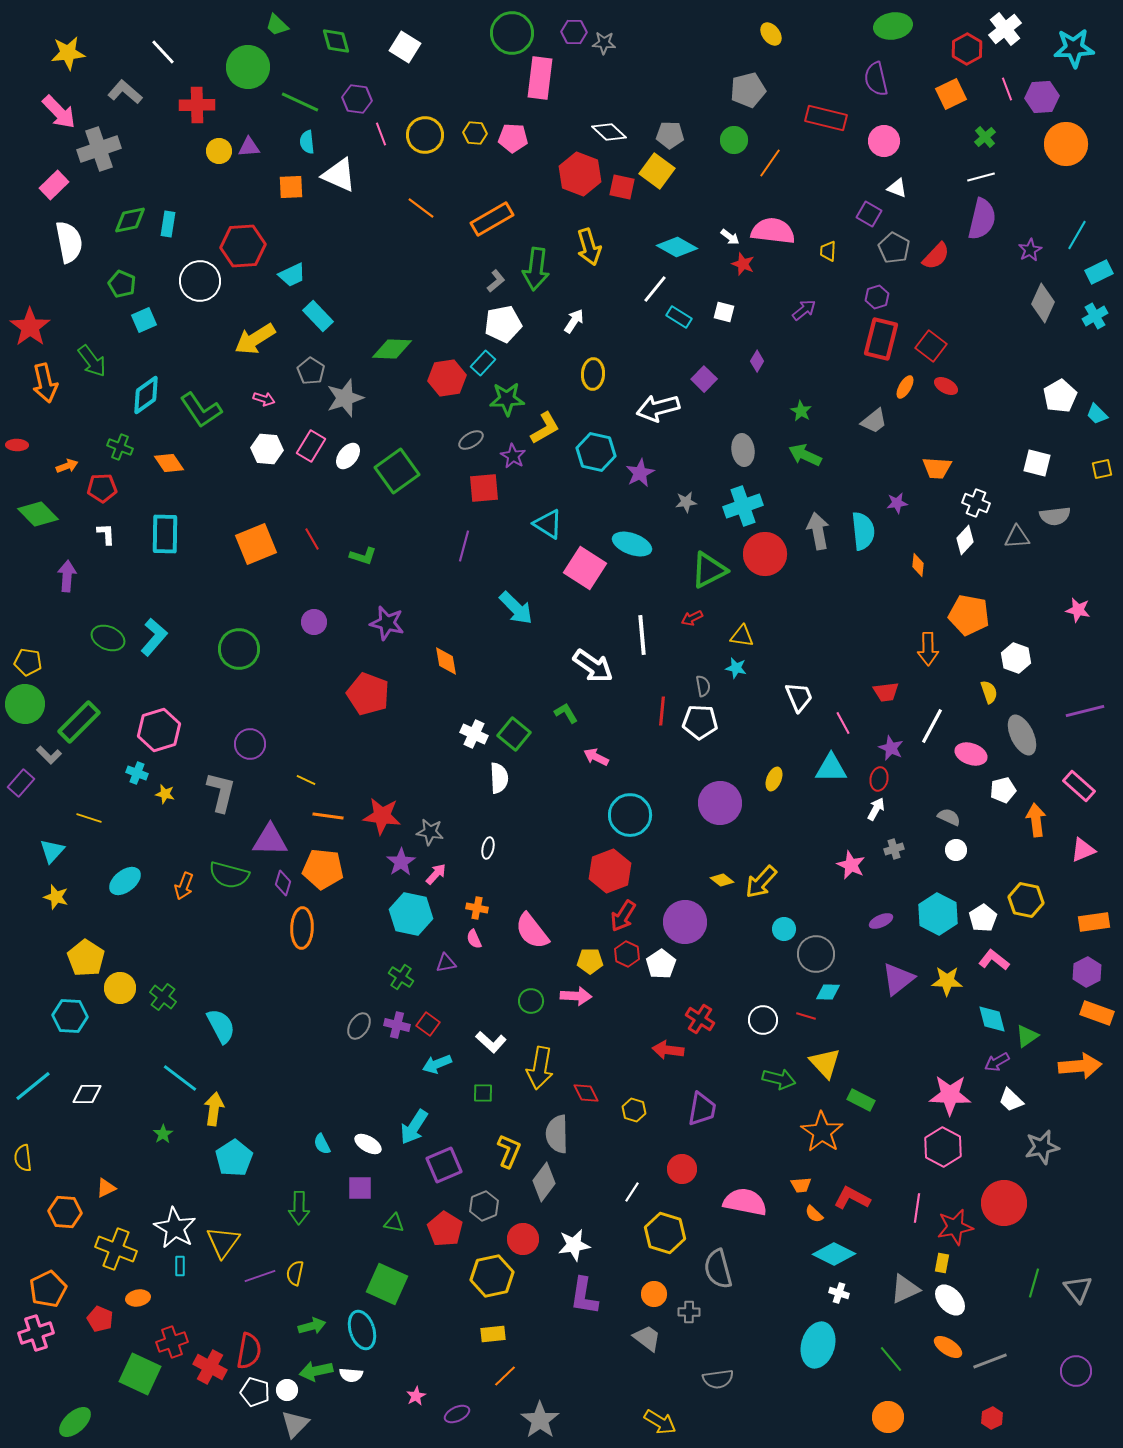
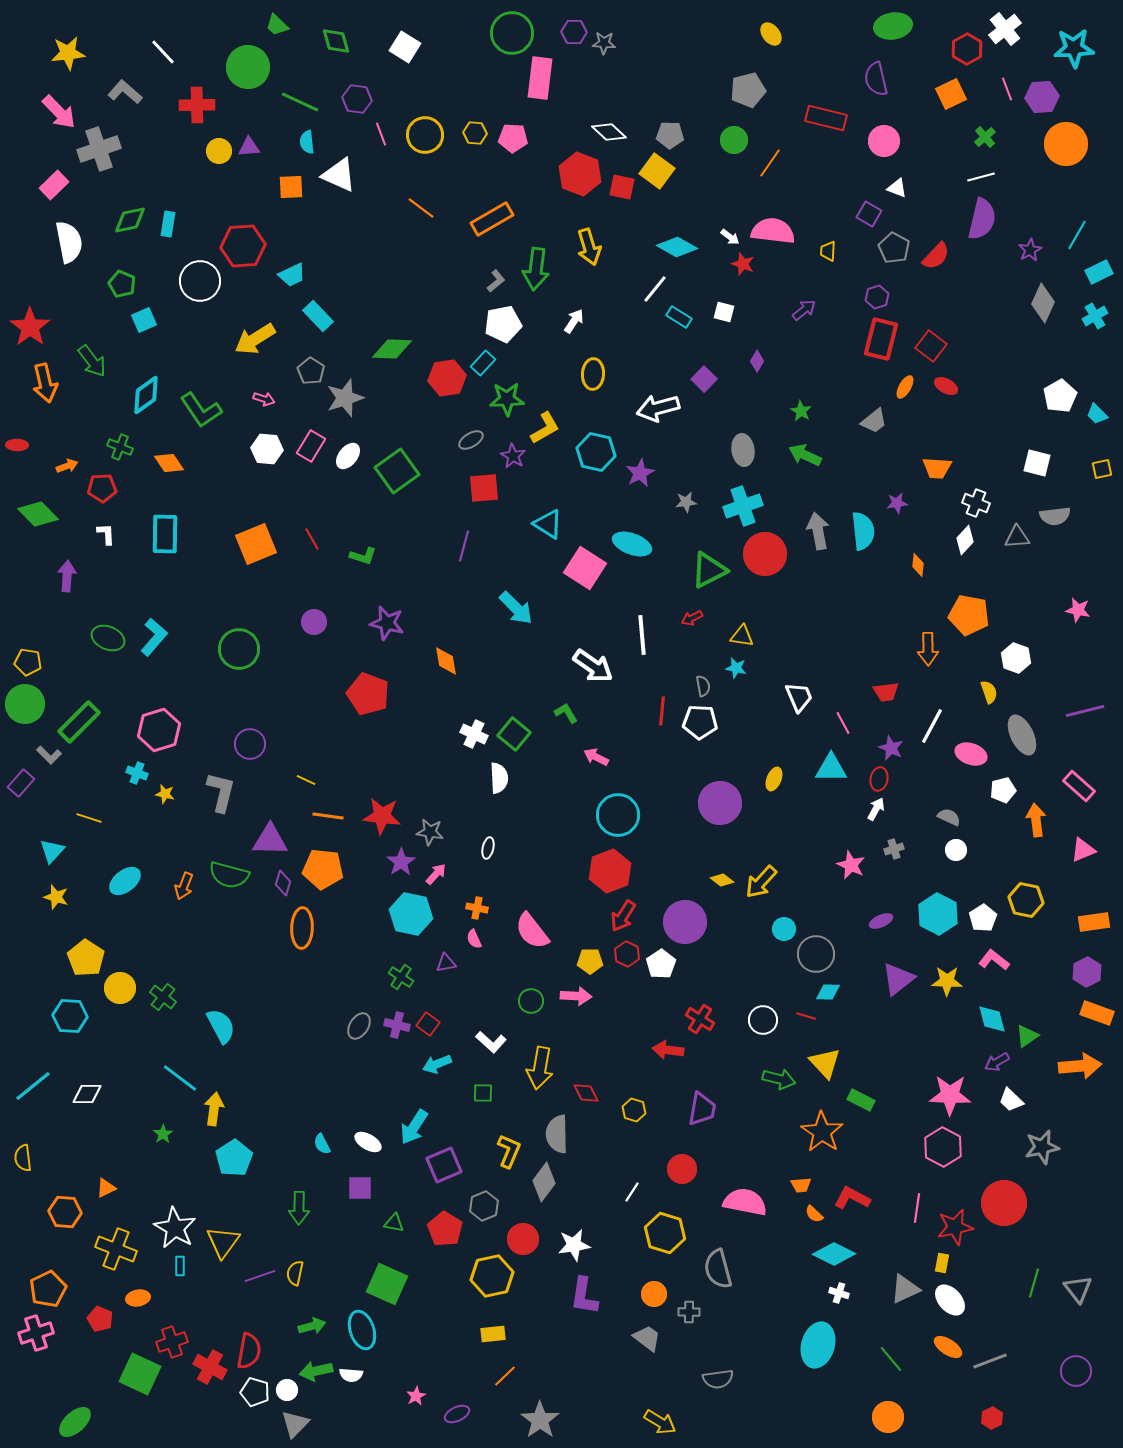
cyan circle at (630, 815): moved 12 px left
white ellipse at (368, 1144): moved 2 px up
